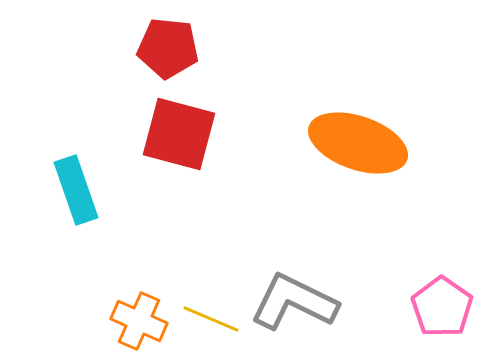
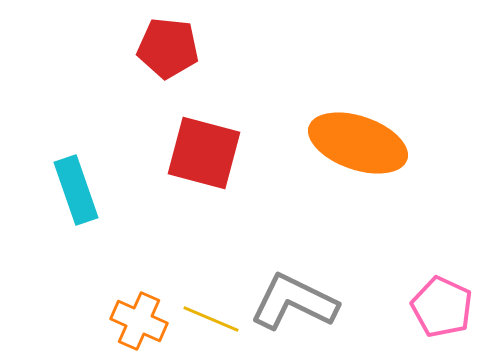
red square: moved 25 px right, 19 px down
pink pentagon: rotated 10 degrees counterclockwise
